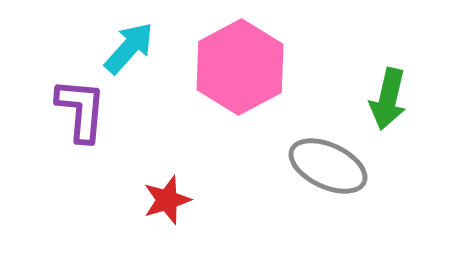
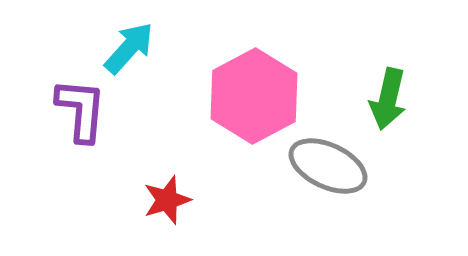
pink hexagon: moved 14 px right, 29 px down
